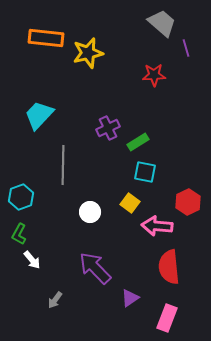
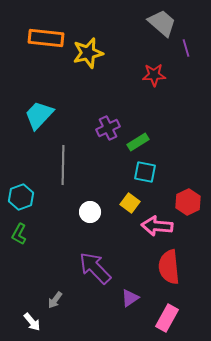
white arrow: moved 62 px down
pink rectangle: rotated 8 degrees clockwise
